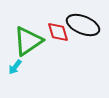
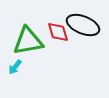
green triangle: rotated 24 degrees clockwise
